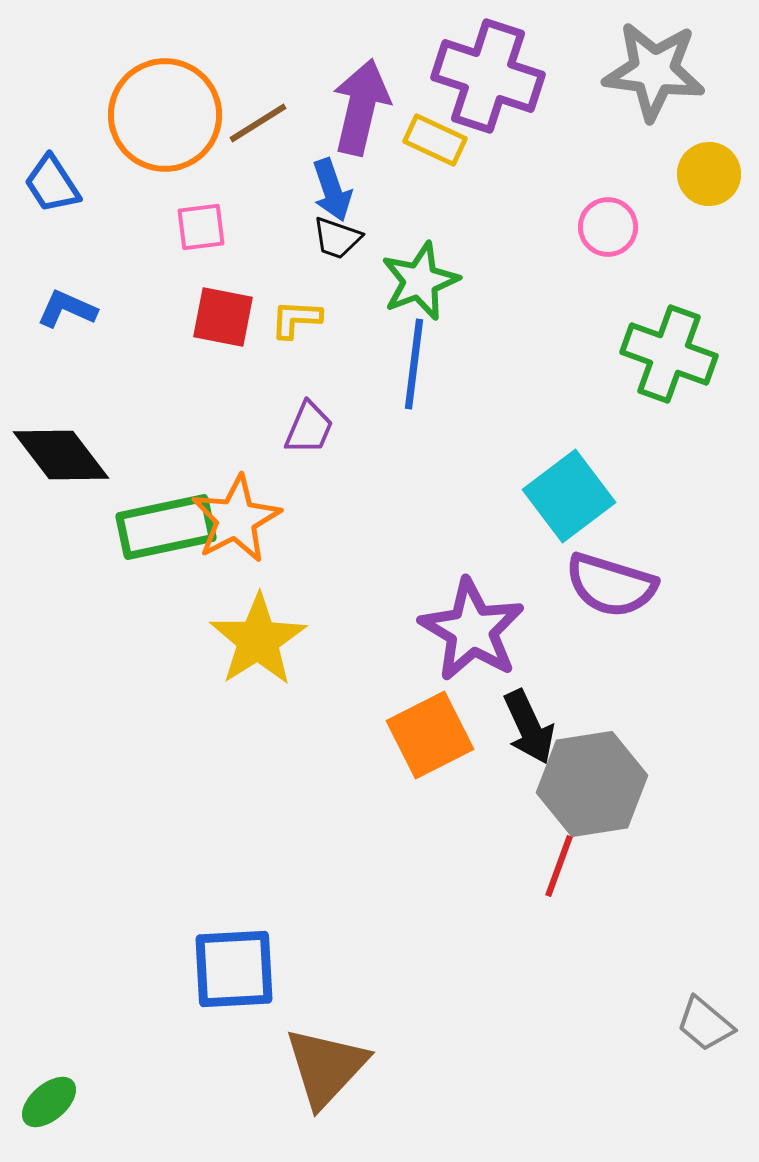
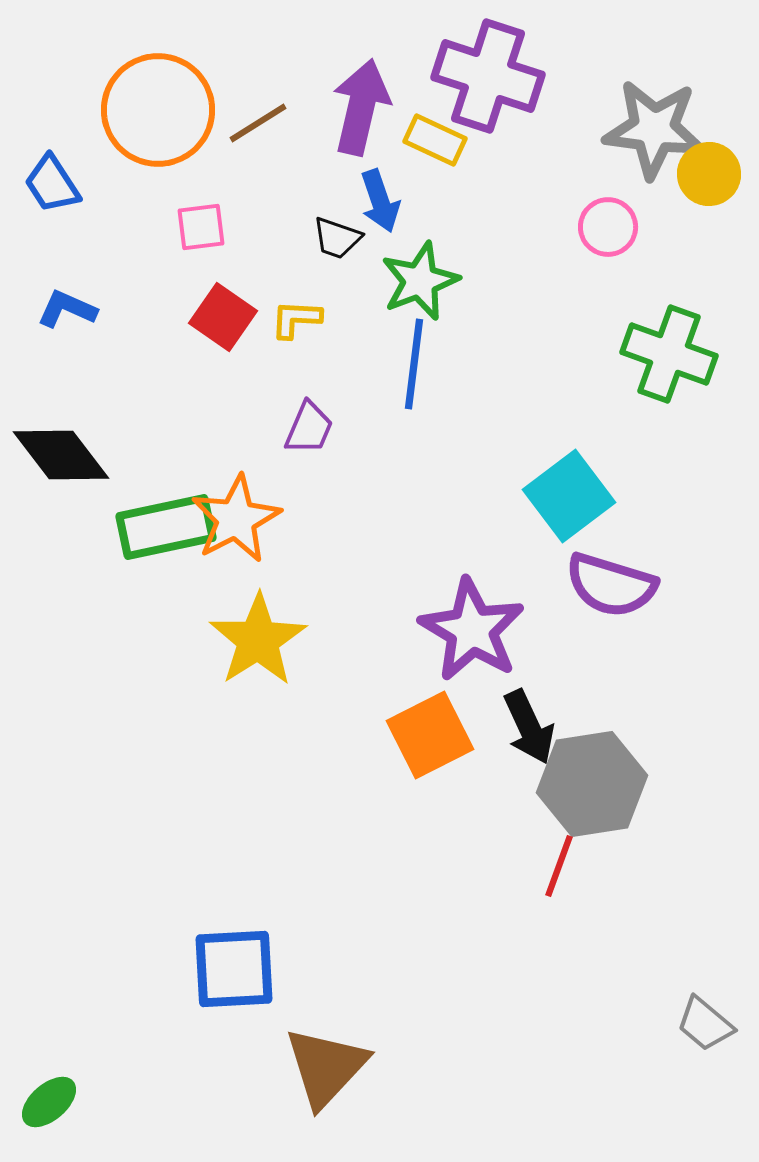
gray star: moved 58 px down
orange circle: moved 7 px left, 5 px up
blue arrow: moved 48 px right, 11 px down
red square: rotated 24 degrees clockwise
